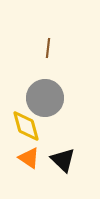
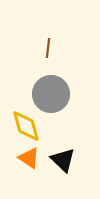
gray circle: moved 6 px right, 4 px up
